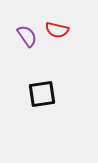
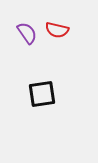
purple semicircle: moved 3 px up
